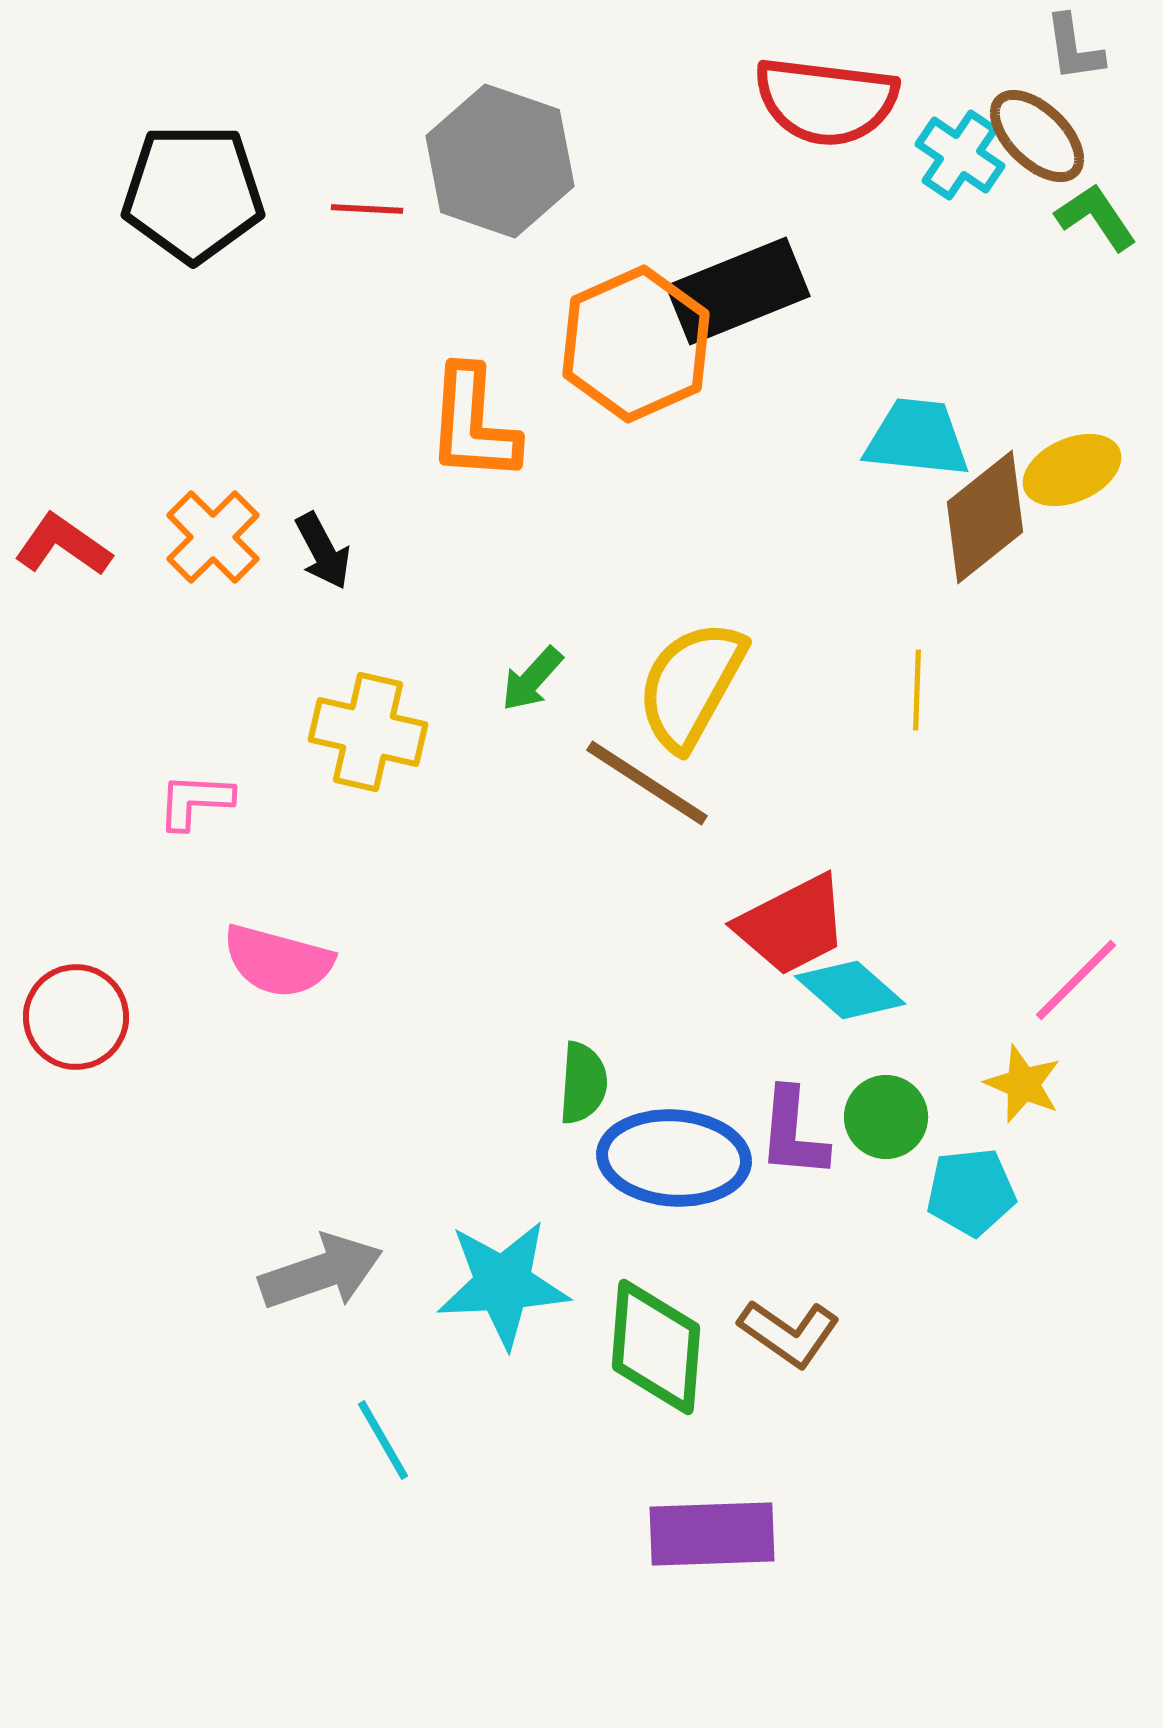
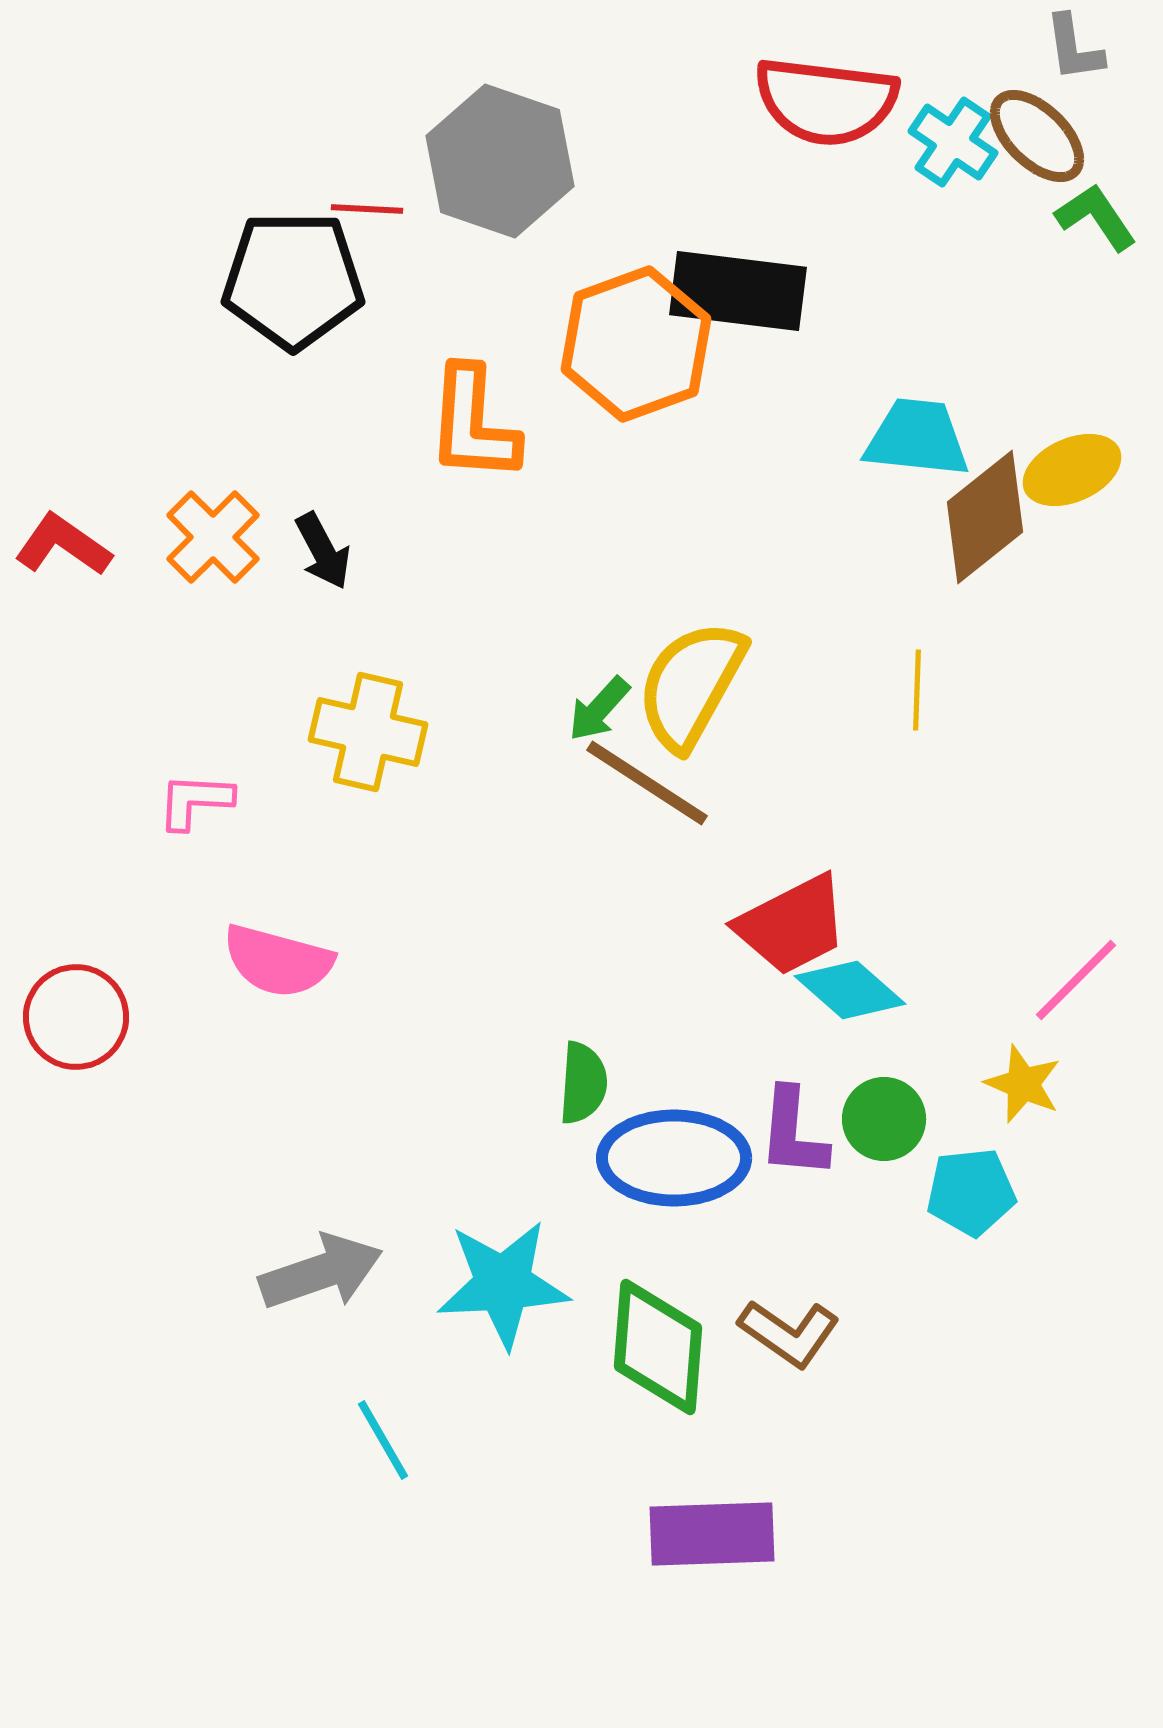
cyan cross: moved 7 px left, 13 px up
black pentagon: moved 100 px right, 87 px down
black rectangle: rotated 29 degrees clockwise
orange hexagon: rotated 4 degrees clockwise
green arrow: moved 67 px right, 30 px down
green circle: moved 2 px left, 2 px down
blue ellipse: rotated 4 degrees counterclockwise
green diamond: moved 2 px right
